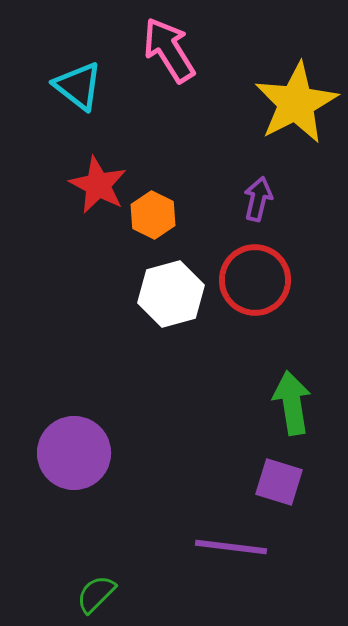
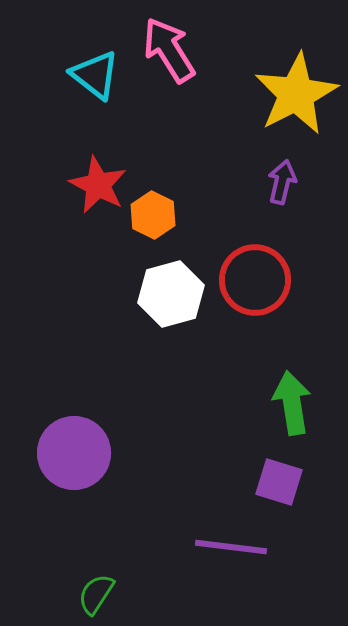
cyan triangle: moved 17 px right, 11 px up
yellow star: moved 9 px up
purple arrow: moved 24 px right, 17 px up
green semicircle: rotated 12 degrees counterclockwise
